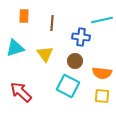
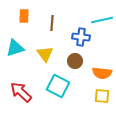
cyan square: moved 10 px left
